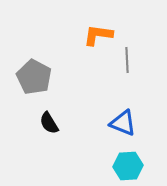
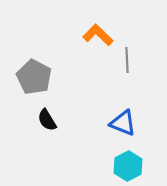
orange L-shape: rotated 36 degrees clockwise
black semicircle: moved 2 px left, 3 px up
cyan hexagon: rotated 24 degrees counterclockwise
